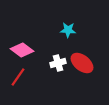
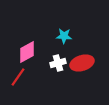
cyan star: moved 4 px left, 6 px down
pink diamond: moved 5 px right, 2 px down; rotated 65 degrees counterclockwise
red ellipse: rotated 55 degrees counterclockwise
